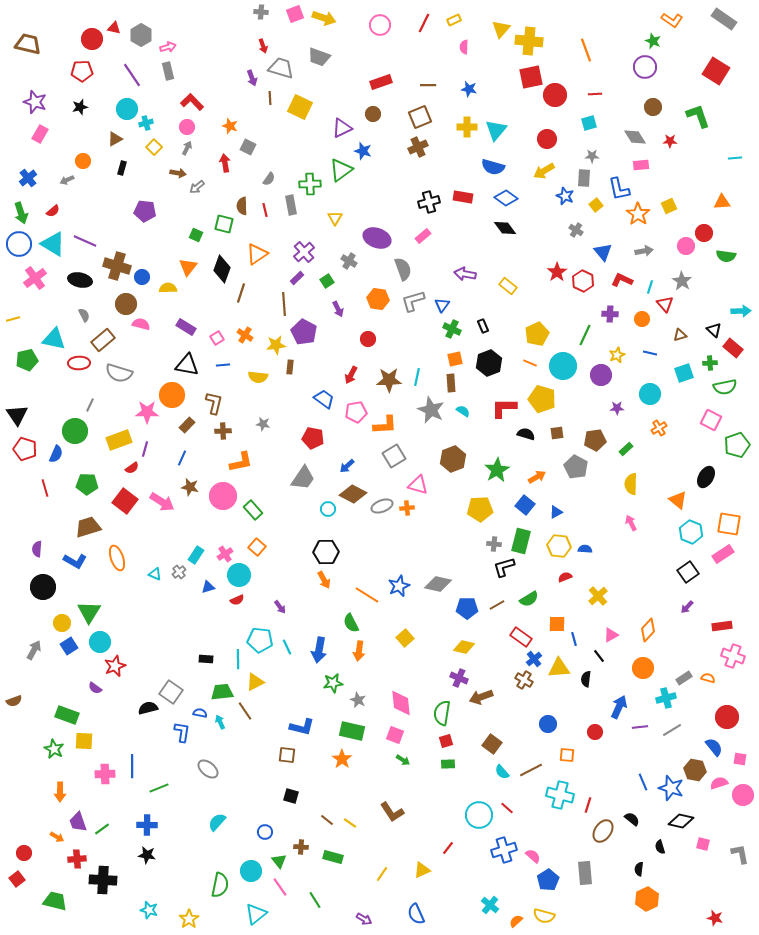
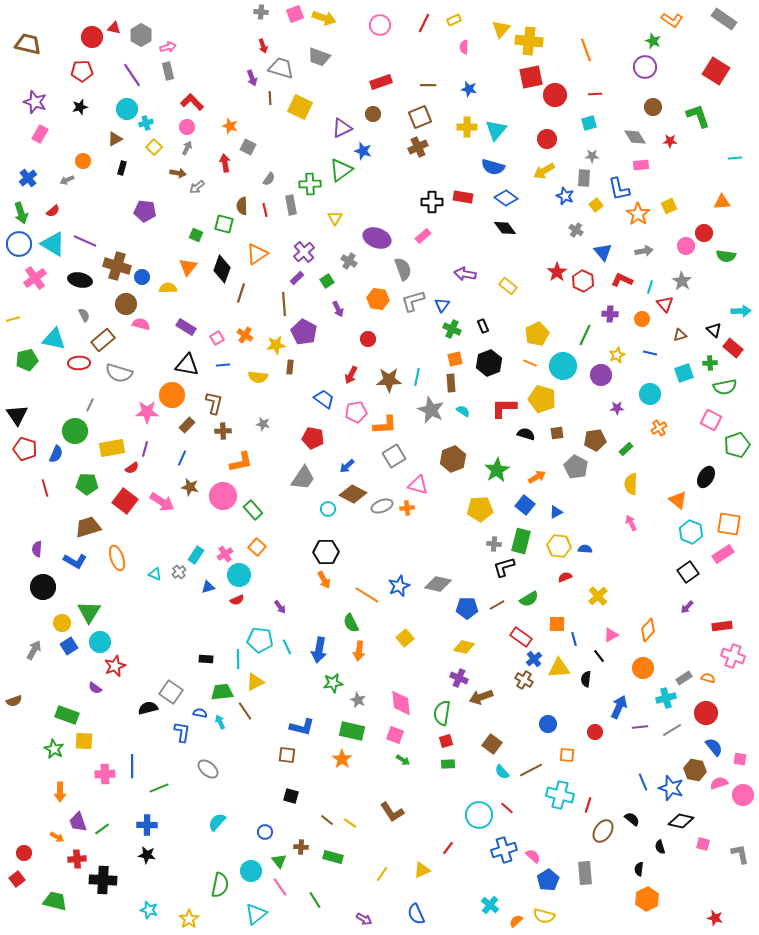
red circle at (92, 39): moved 2 px up
black cross at (429, 202): moved 3 px right; rotated 15 degrees clockwise
yellow rectangle at (119, 440): moved 7 px left, 8 px down; rotated 10 degrees clockwise
red circle at (727, 717): moved 21 px left, 4 px up
